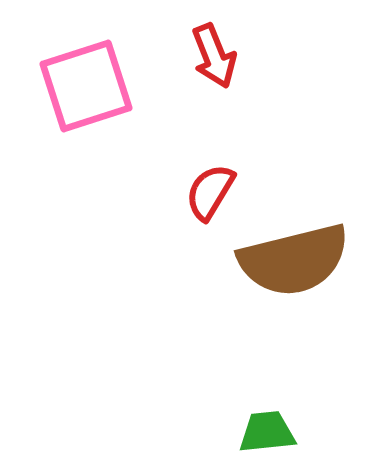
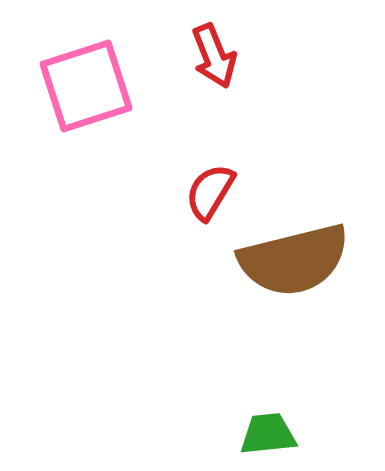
green trapezoid: moved 1 px right, 2 px down
